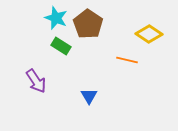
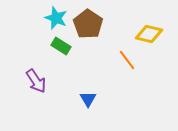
yellow diamond: rotated 20 degrees counterclockwise
orange line: rotated 40 degrees clockwise
blue triangle: moved 1 px left, 3 px down
